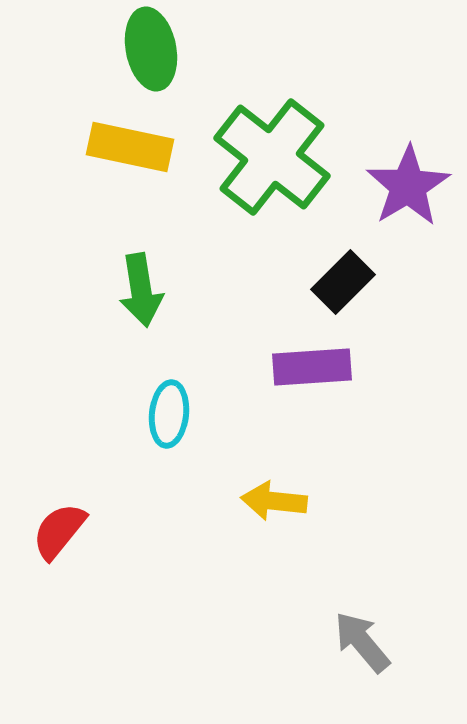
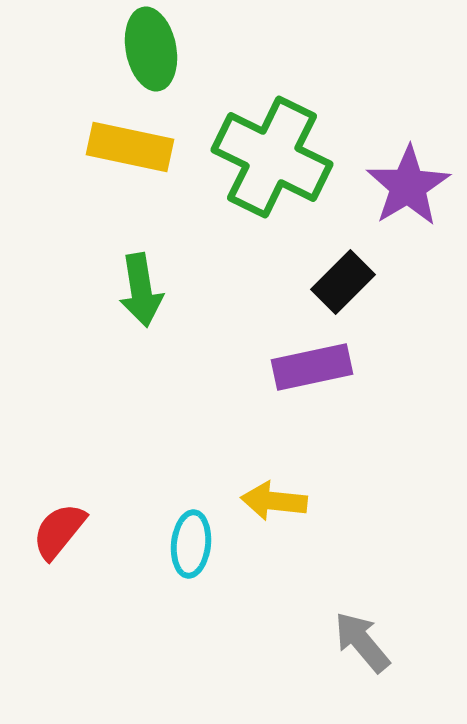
green cross: rotated 12 degrees counterclockwise
purple rectangle: rotated 8 degrees counterclockwise
cyan ellipse: moved 22 px right, 130 px down
